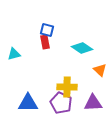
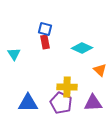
blue square: moved 2 px left, 1 px up
cyan diamond: rotated 10 degrees counterclockwise
cyan triangle: rotated 48 degrees counterclockwise
